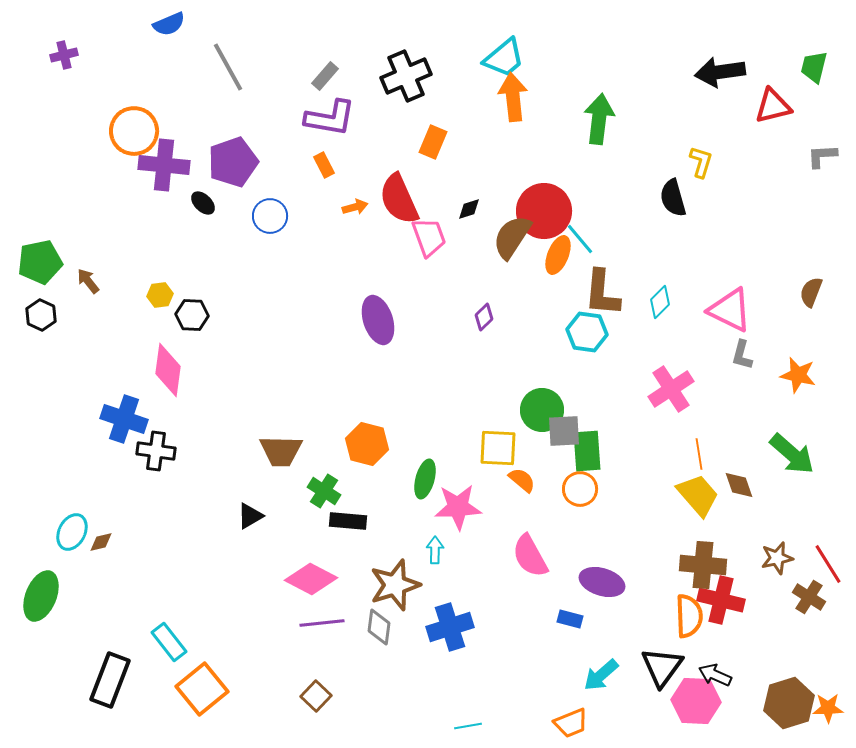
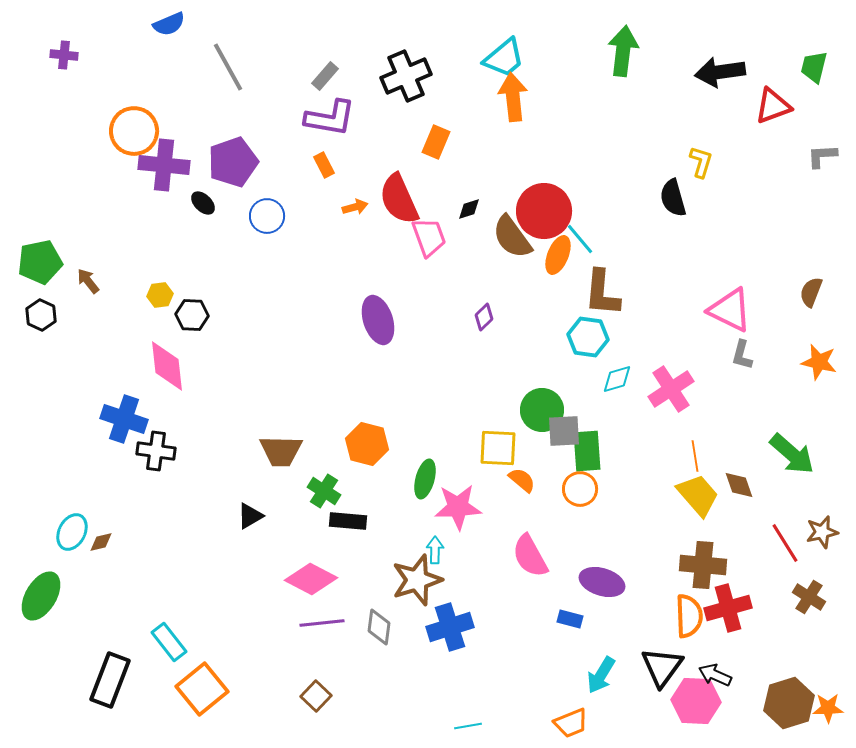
purple cross at (64, 55): rotated 20 degrees clockwise
red triangle at (773, 106): rotated 6 degrees counterclockwise
green arrow at (599, 119): moved 24 px right, 68 px up
orange rectangle at (433, 142): moved 3 px right
blue circle at (270, 216): moved 3 px left
brown semicircle at (512, 237): rotated 69 degrees counterclockwise
cyan diamond at (660, 302): moved 43 px left, 77 px down; rotated 28 degrees clockwise
cyan hexagon at (587, 332): moved 1 px right, 5 px down
pink diamond at (168, 370): moved 1 px left, 4 px up; rotated 14 degrees counterclockwise
orange star at (798, 375): moved 21 px right, 13 px up
orange line at (699, 454): moved 4 px left, 2 px down
brown star at (777, 558): moved 45 px right, 26 px up
red line at (828, 564): moved 43 px left, 21 px up
brown star at (395, 585): moved 22 px right, 5 px up
green ellipse at (41, 596): rotated 9 degrees clockwise
red cross at (721, 600): moved 7 px right, 8 px down; rotated 30 degrees counterclockwise
cyan arrow at (601, 675): rotated 18 degrees counterclockwise
